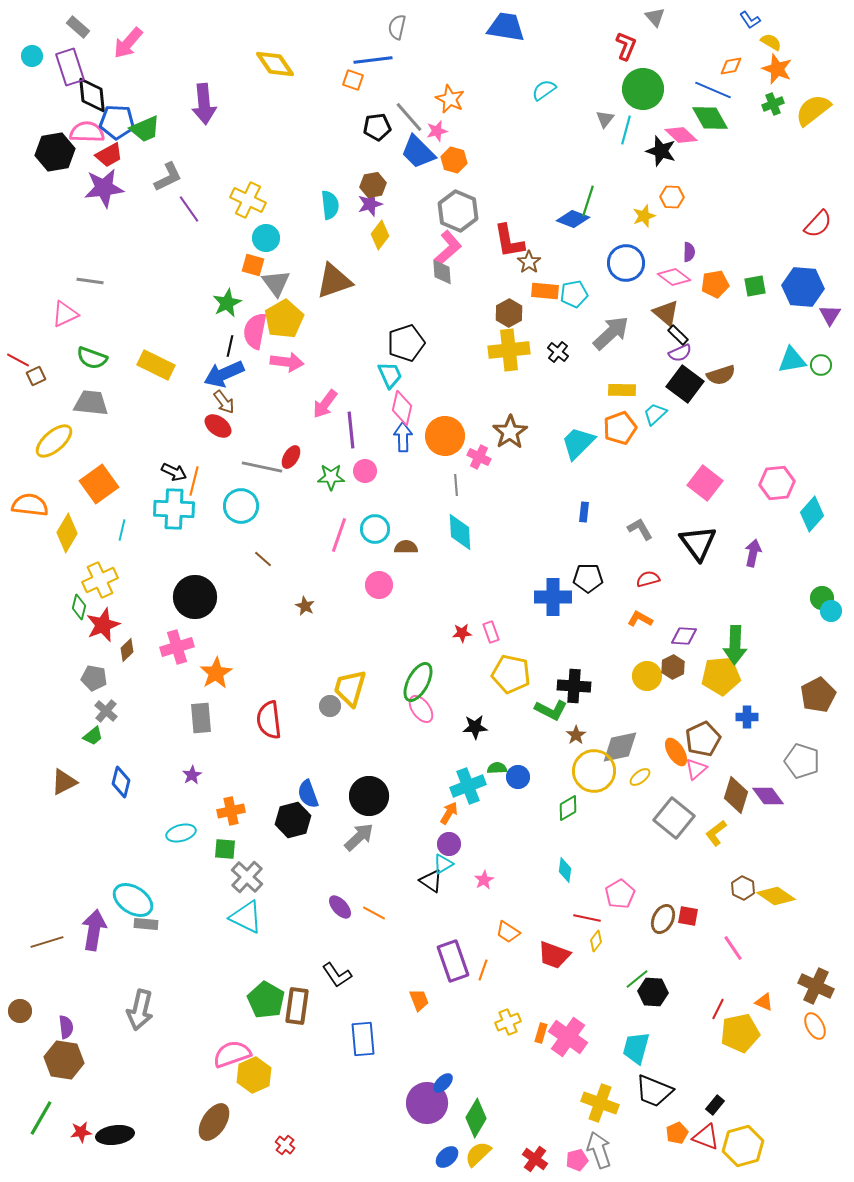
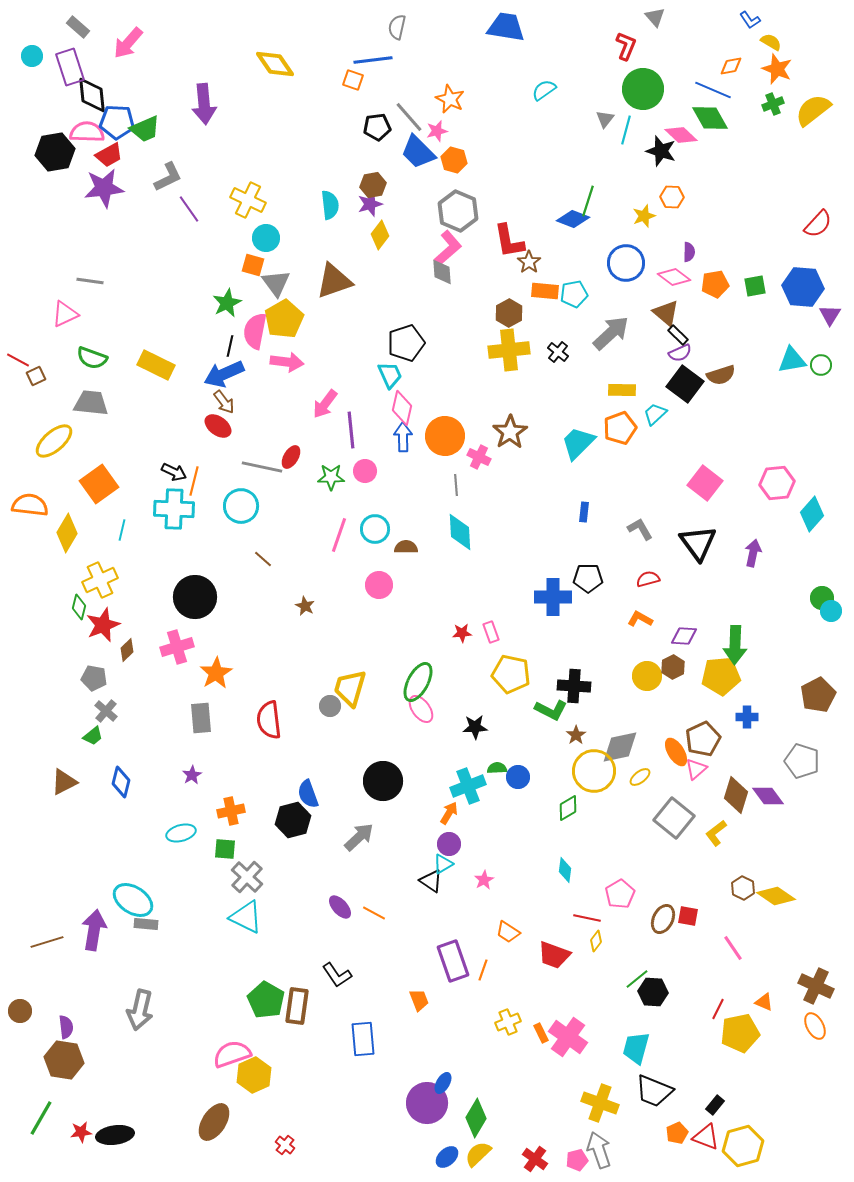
black circle at (369, 796): moved 14 px right, 15 px up
orange rectangle at (541, 1033): rotated 42 degrees counterclockwise
blue ellipse at (443, 1083): rotated 15 degrees counterclockwise
